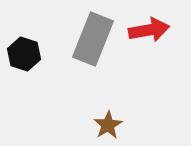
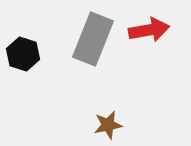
black hexagon: moved 1 px left
brown star: rotated 20 degrees clockwise
